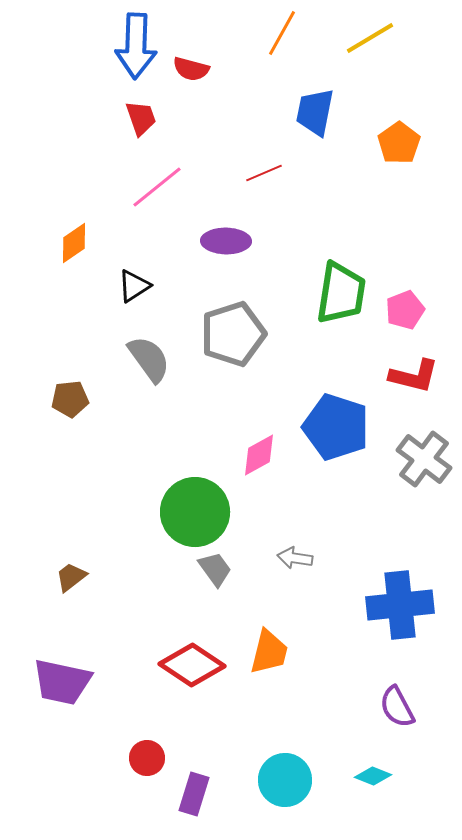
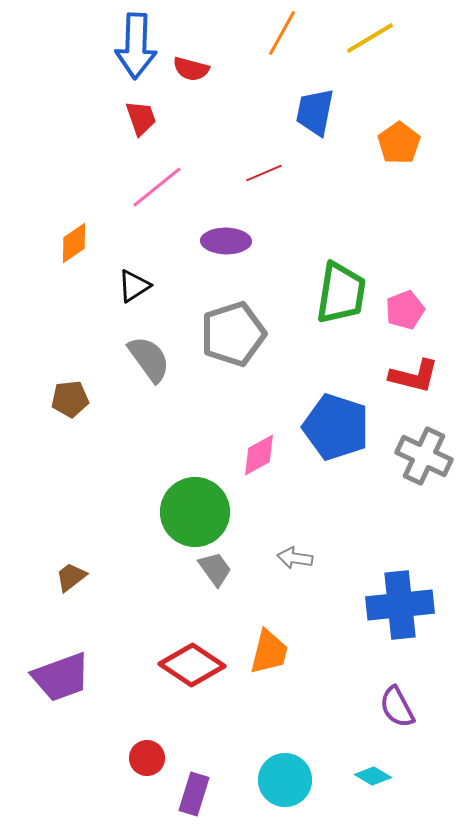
gray cross: moved 3 px up; rotated 12 degrees counterclockwise
purple trapezoid: moved 1 px left, 5 px up; rotated 32 degrees counterclockwise
cyan diamond: rotated 9 degrees clockwise
